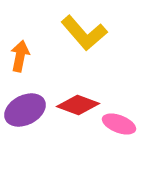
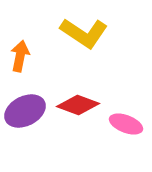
yellow L-shape: rotated 15 degrees counterclockwise
purple ellipse: moved 1 px down
pink ellipse: moved 7 px right
